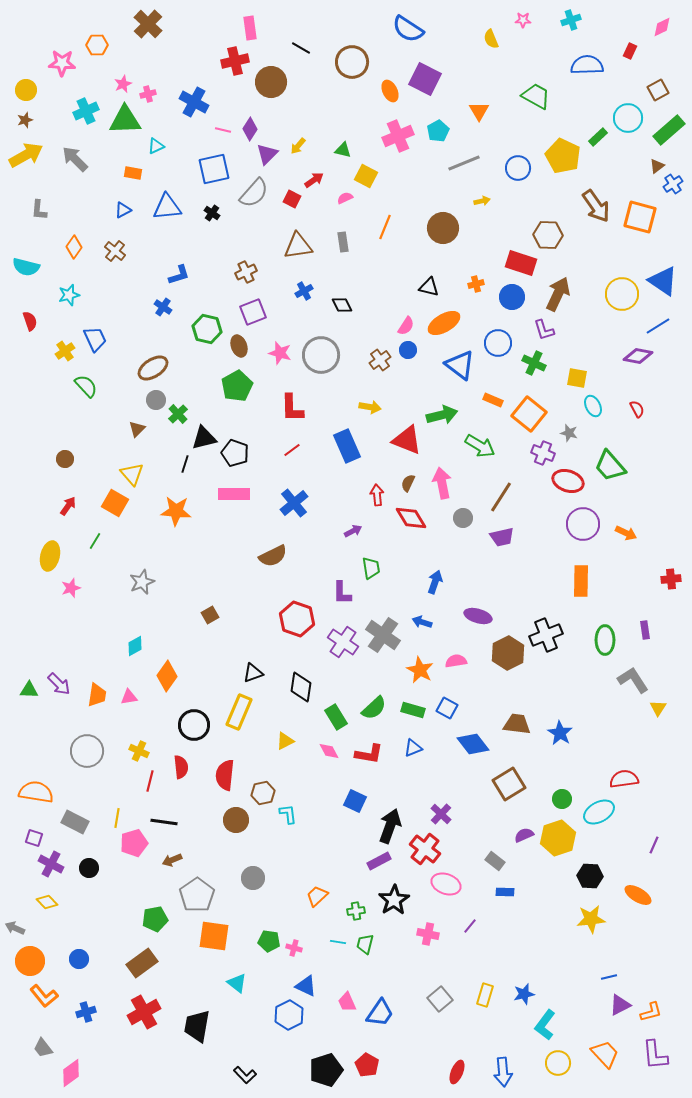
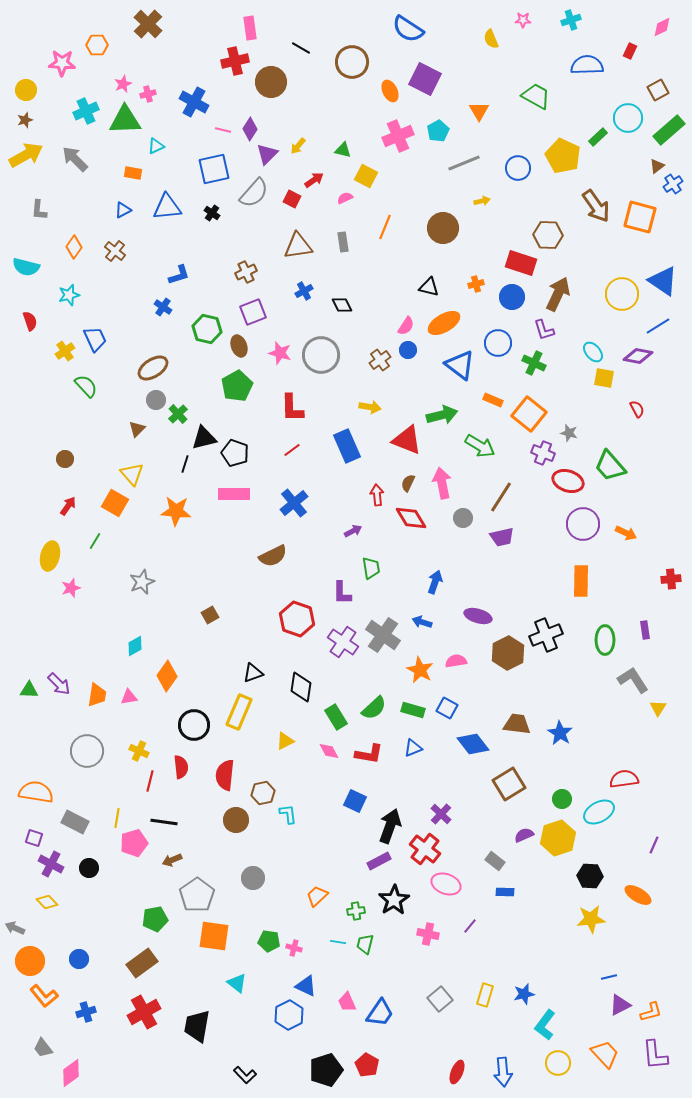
yellow square at (577, 378): moved 27 px right
cyan ellipse at (593, 406): moved 54 px up; rotated 15 degrees counterclockwise
